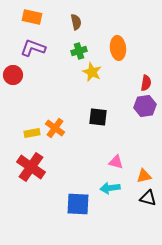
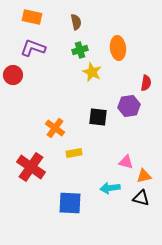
green cross: moved 1 px right, 1 px up
purple hexagon: moved 16 px left
yellow rectangle: moved 42 px right, 20 px down
pink triangle: moved 10 px right
black triangle: moved 7 px left
blue square: moved 8 px left, 1 px up
